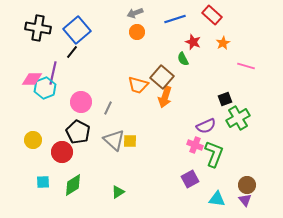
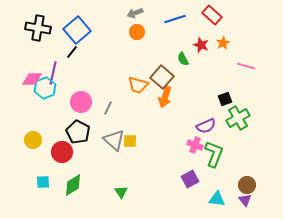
red star: moved 8 px right, 3 px down
green triangle: moved 3 px right; rotated 32 degrees counterclockwise
